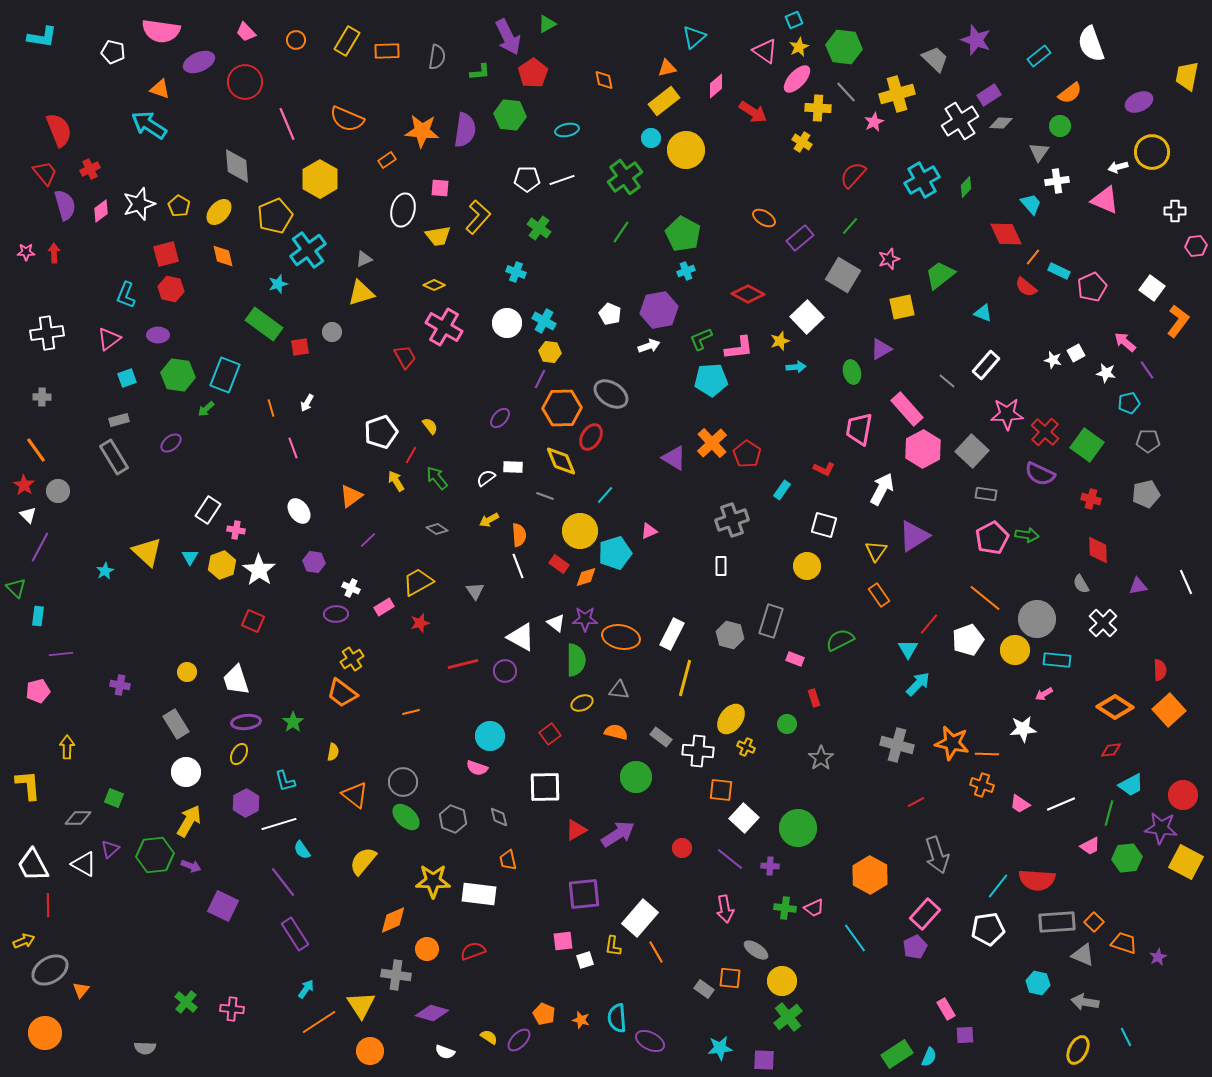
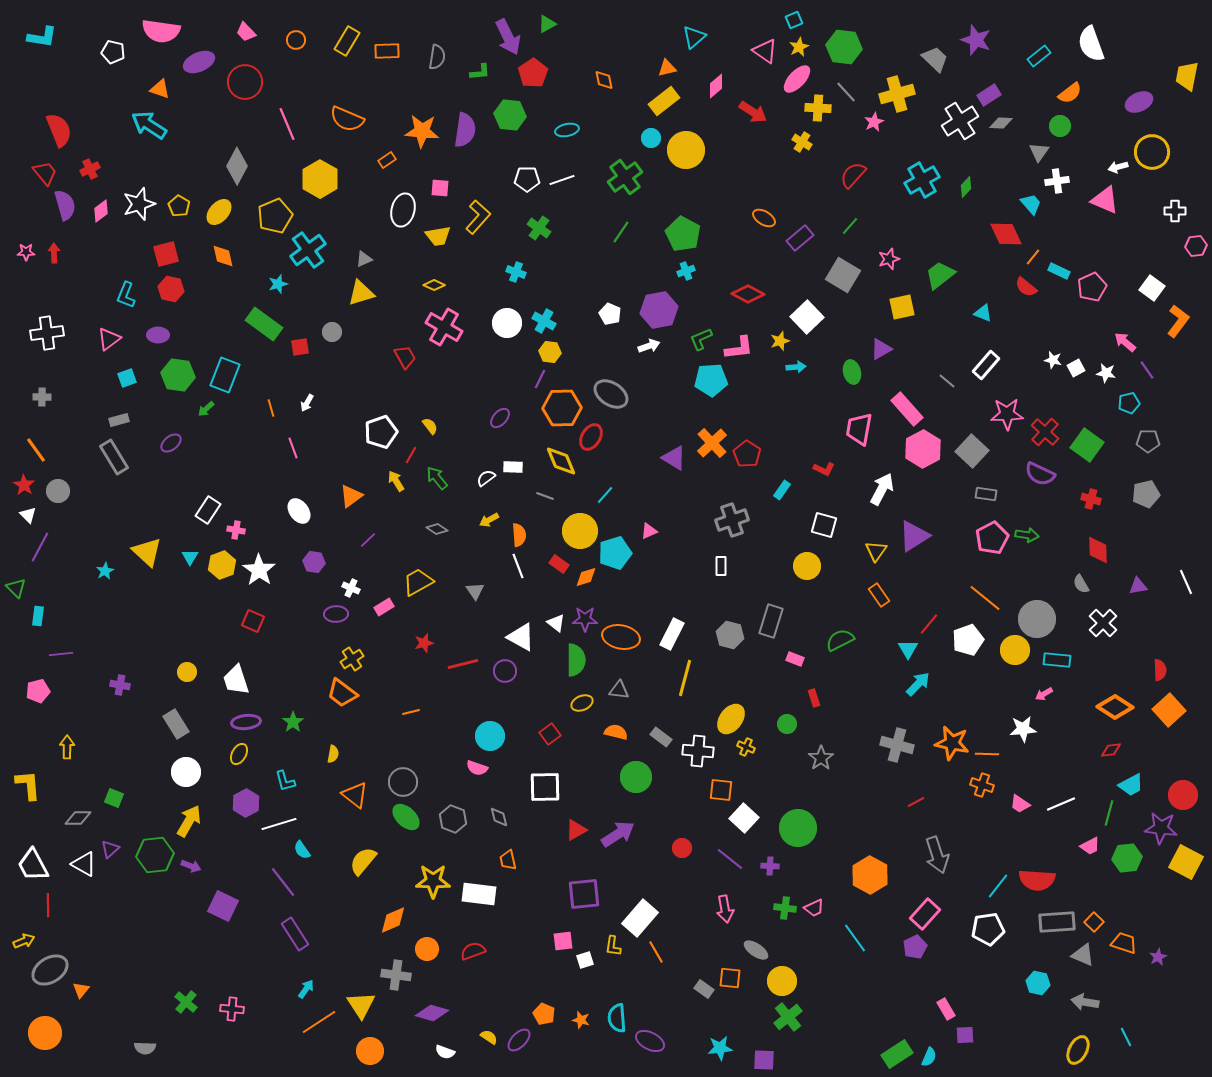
gray diamond at (237, 166): rotated 33 degrees clockwise
white square at (1076, 353): moved 15 px down
red star at (420, 623): moved 4 px right, 20 px down
yellow semicircle at (333, 752): moved 2 px down
